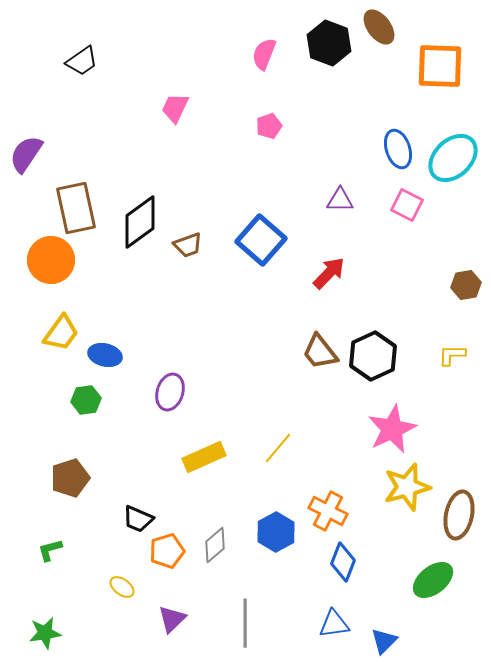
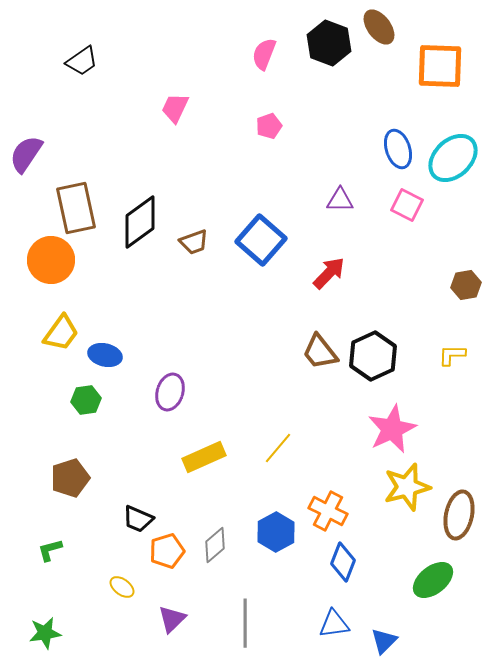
brown trapezoid at (188, 245): moved 6 px right, 3 px up
